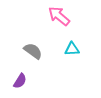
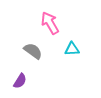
pink arrow: moved 9 px left, 7 px down; rotated 20 degrees clockwise
